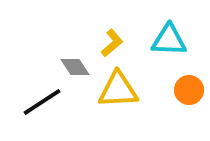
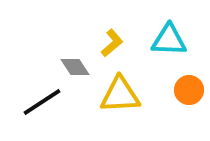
yellow triangle: moved 2 px right, 5 px down
